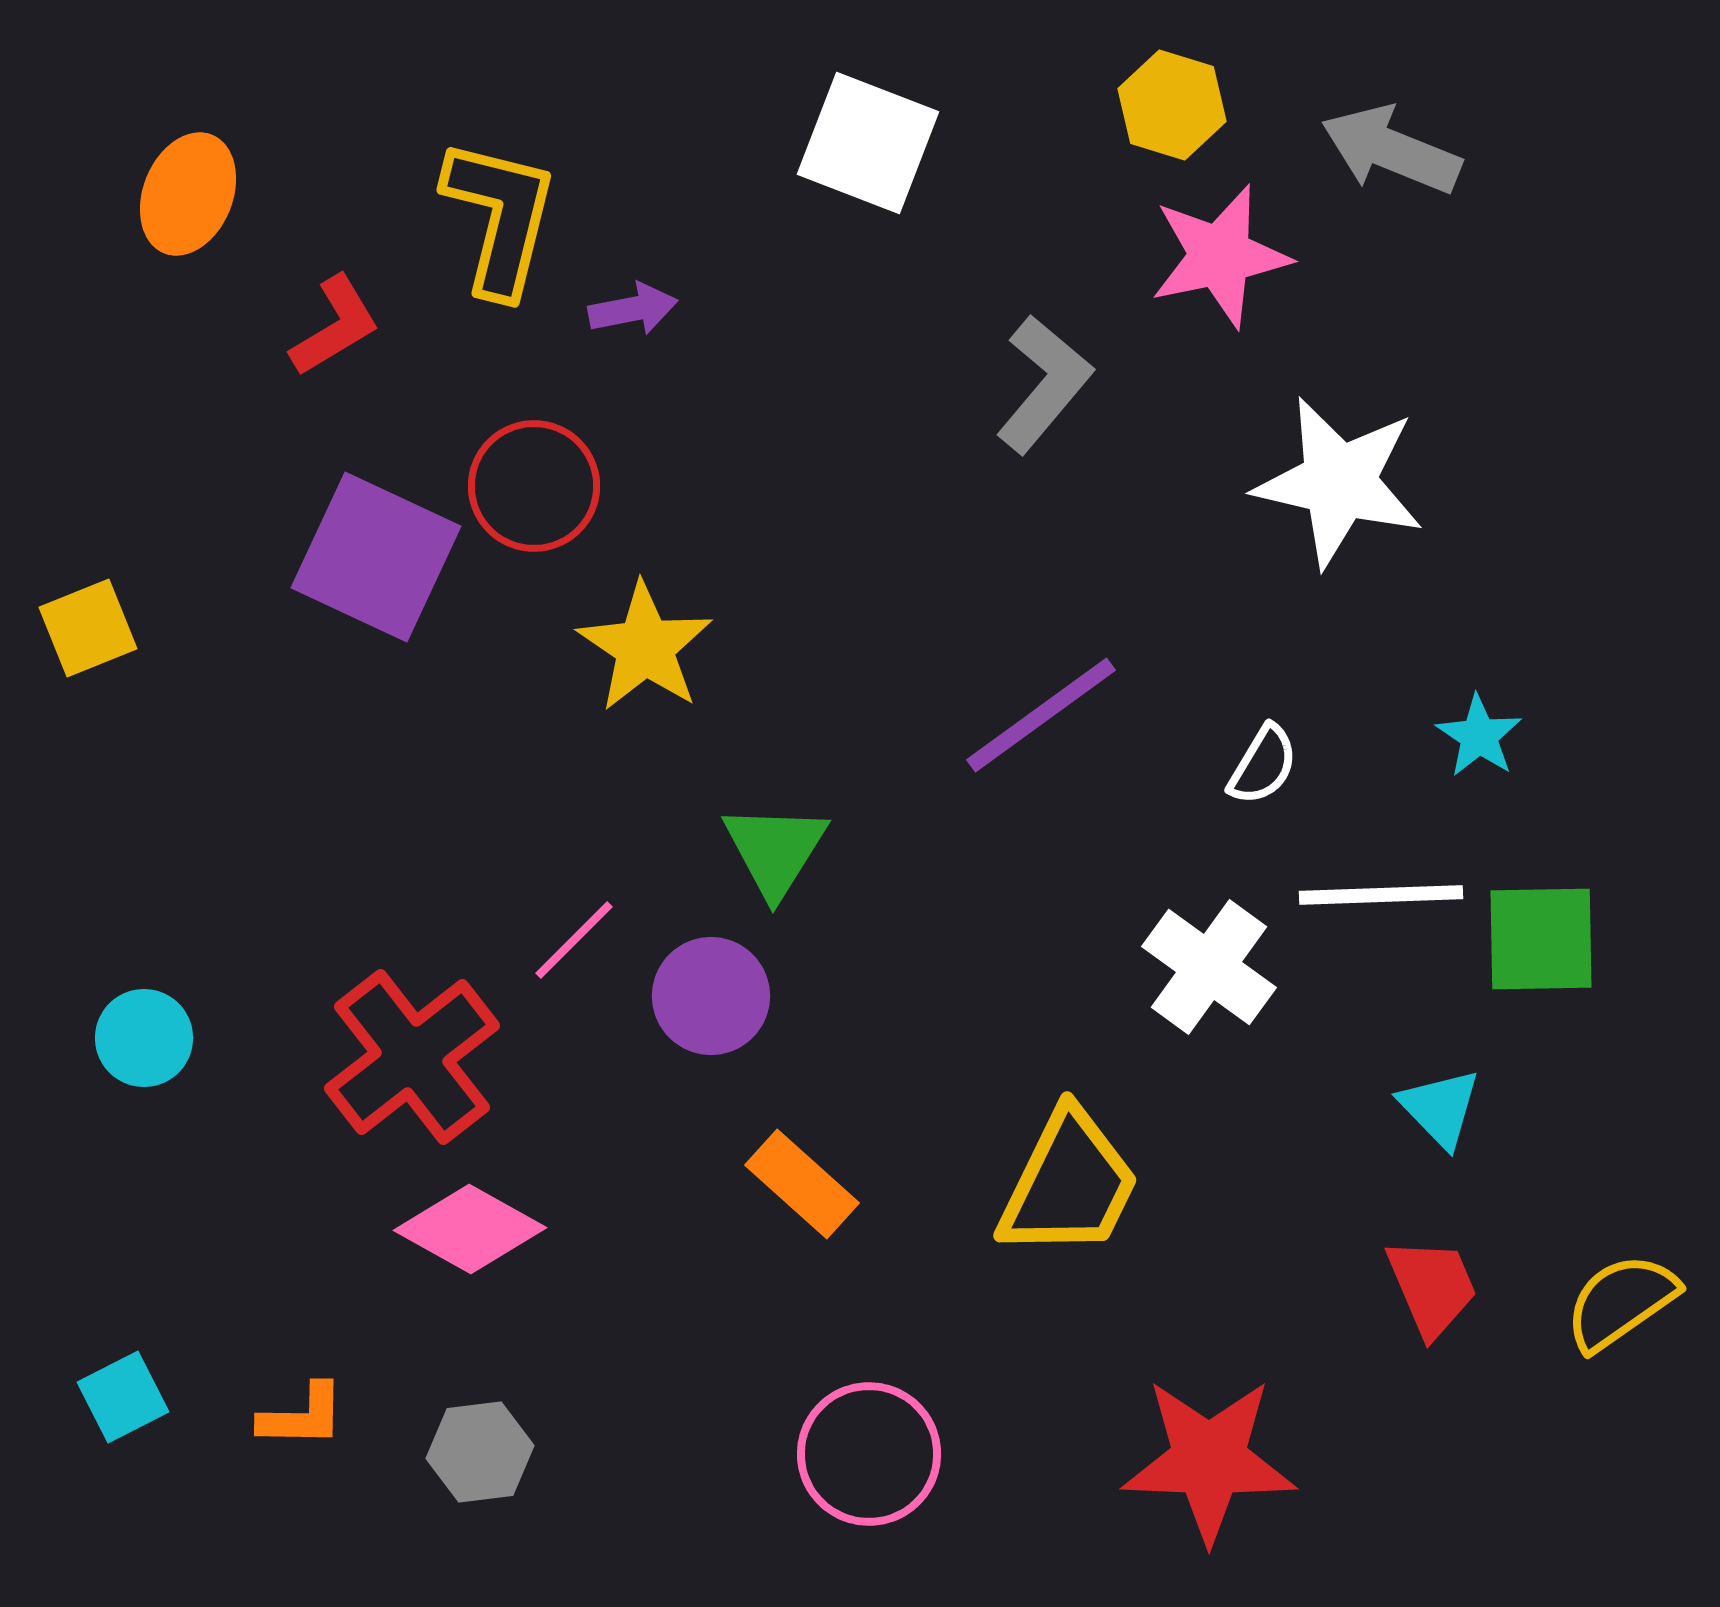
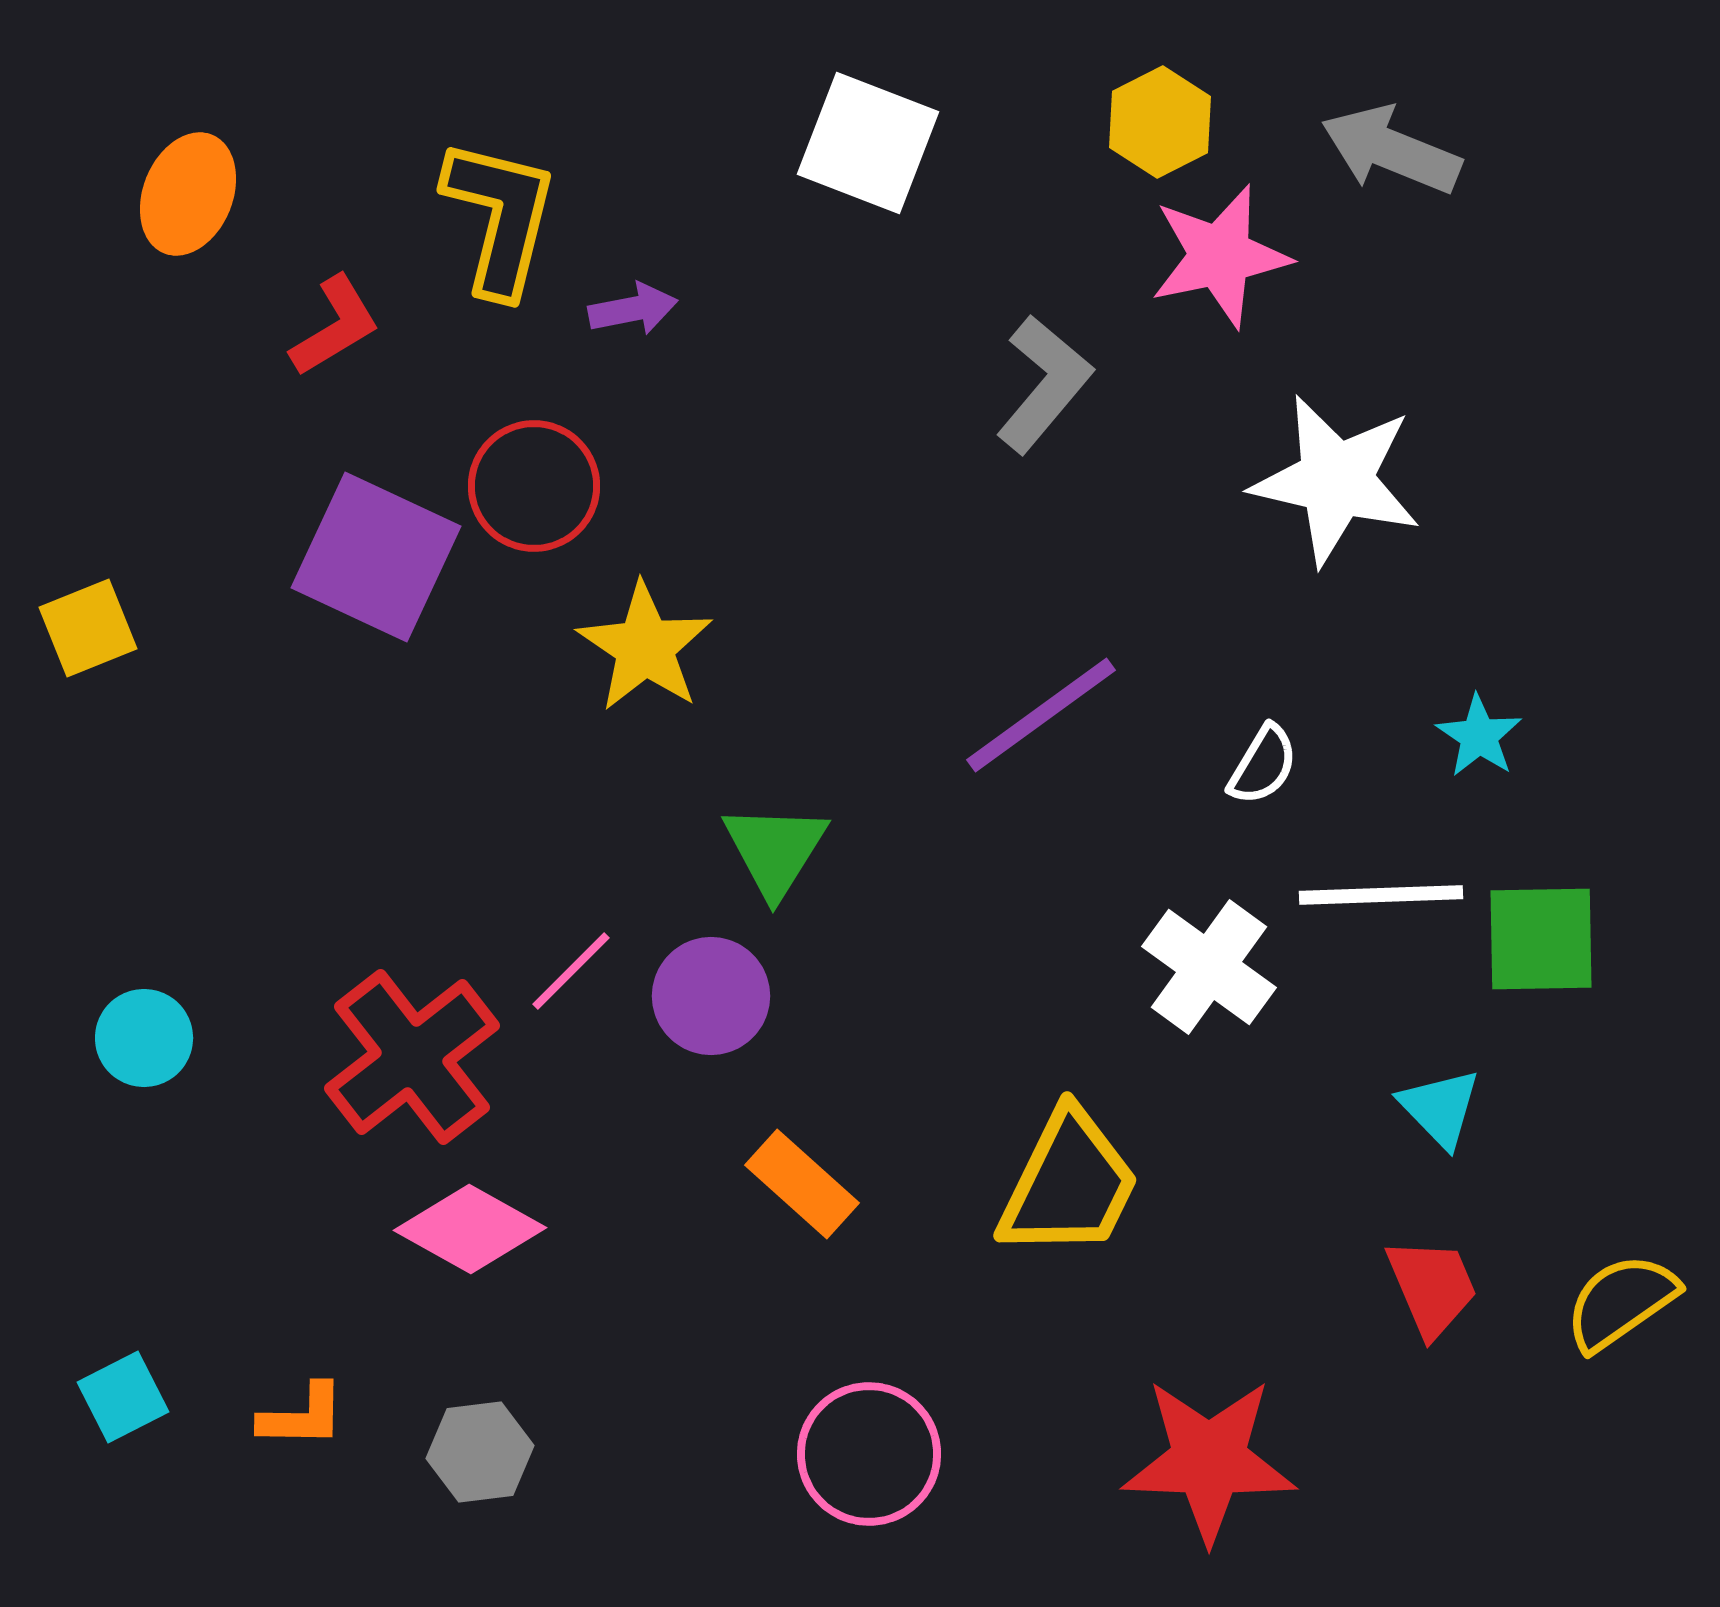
yellow hexagon: moved 12 px left, 17 px down; rotated 16 degrees clockwise
white star: moved 3 px left, 2 px up
pink line: moved 3 px left, 31 px down
